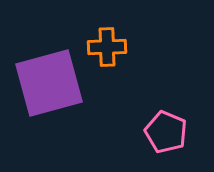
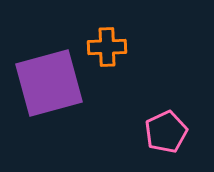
pink pentagon: rotated 24 degrees clockwise
